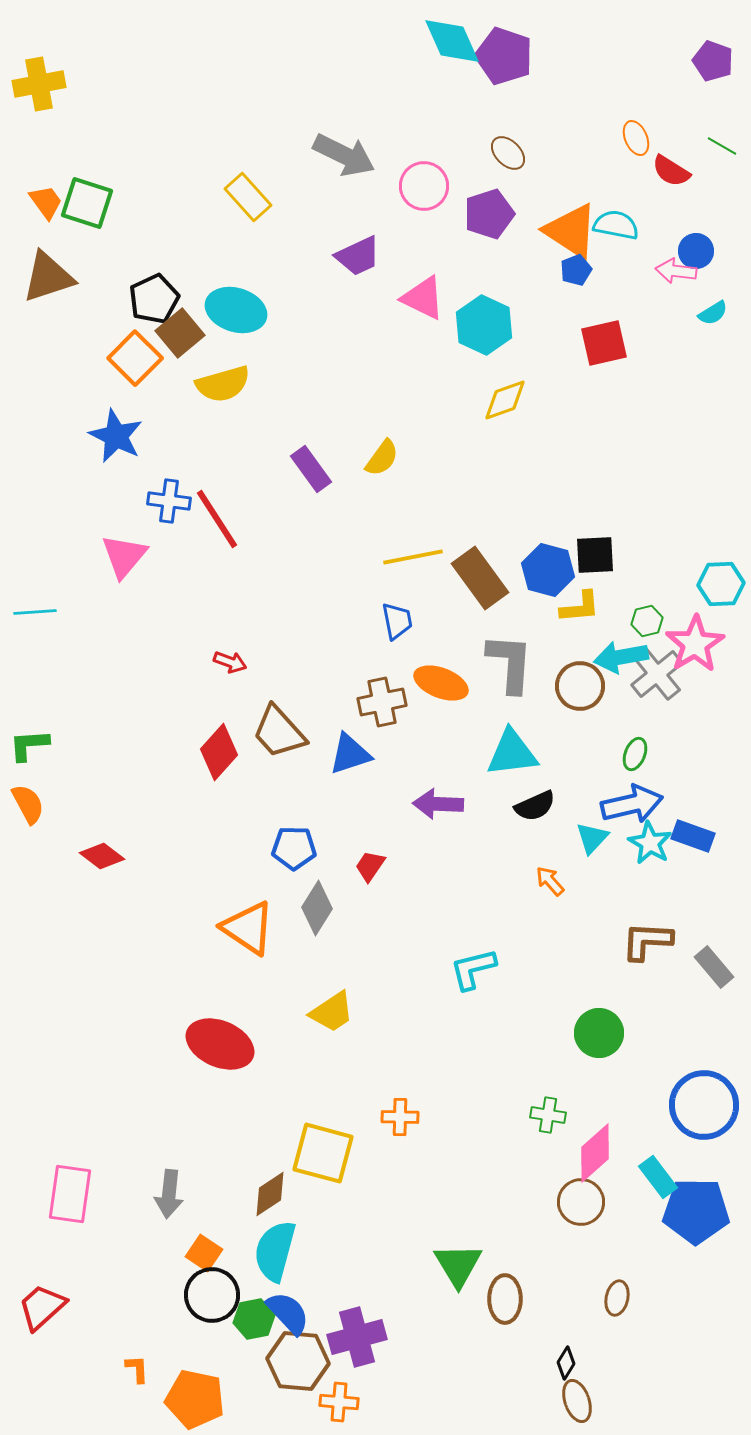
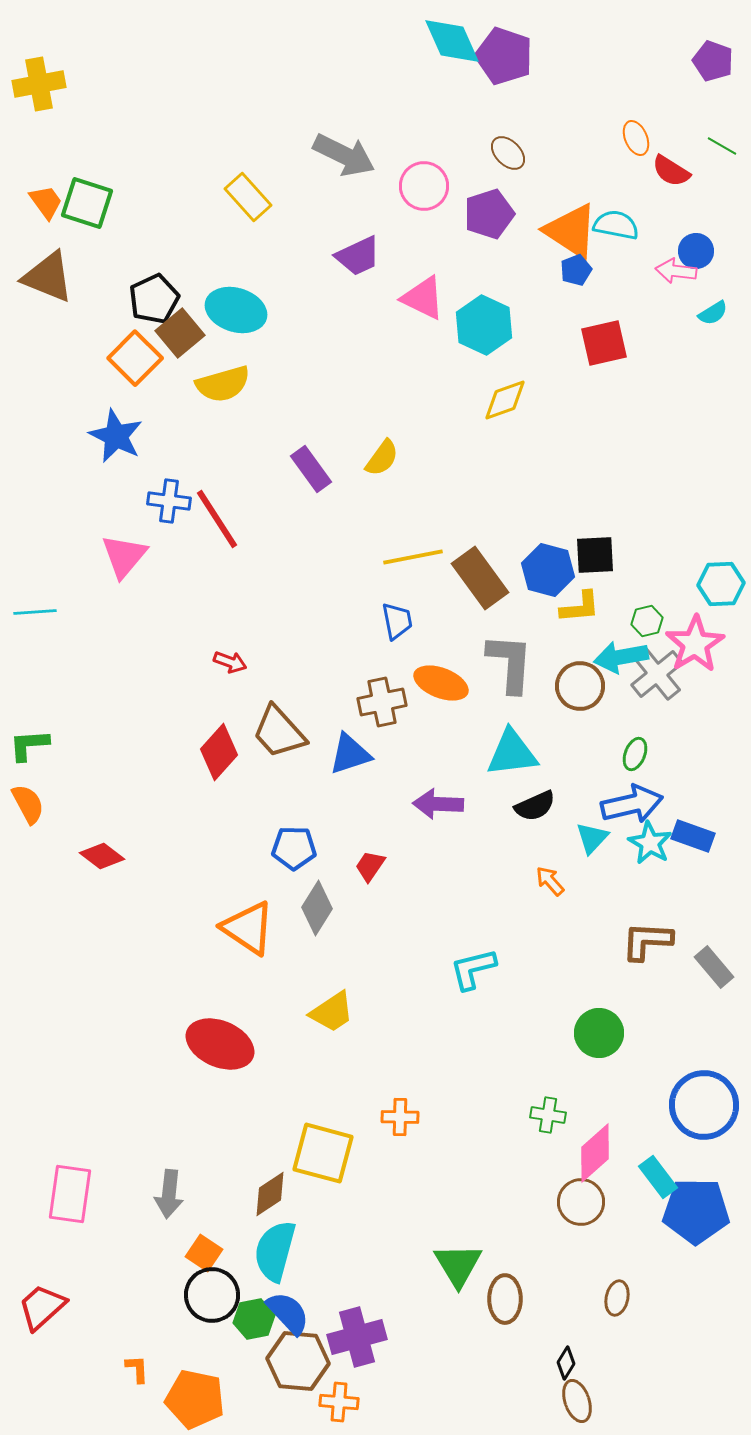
brown triangle at (48, 277): rotated 40 degrees clockwise
